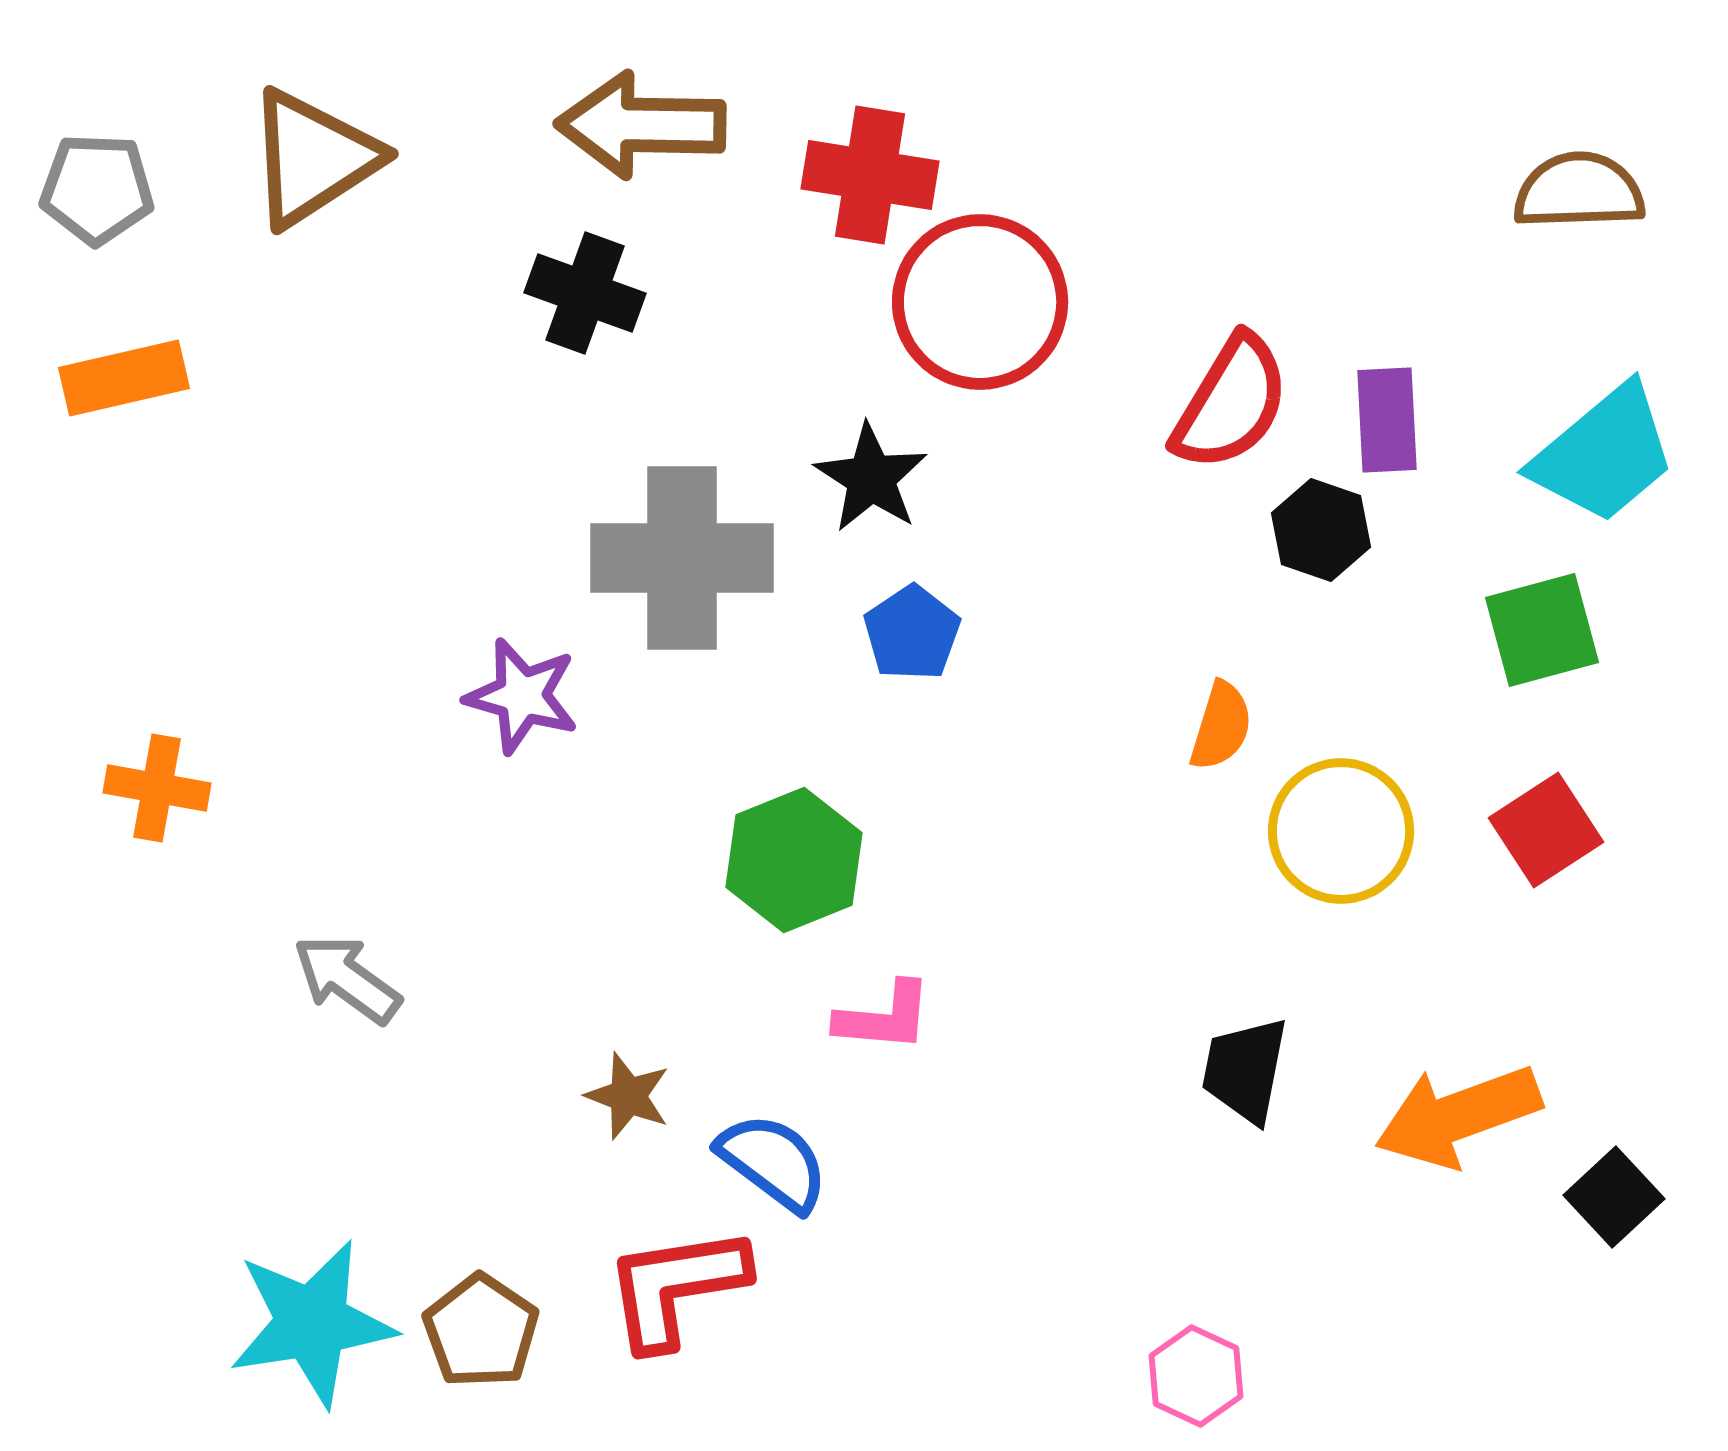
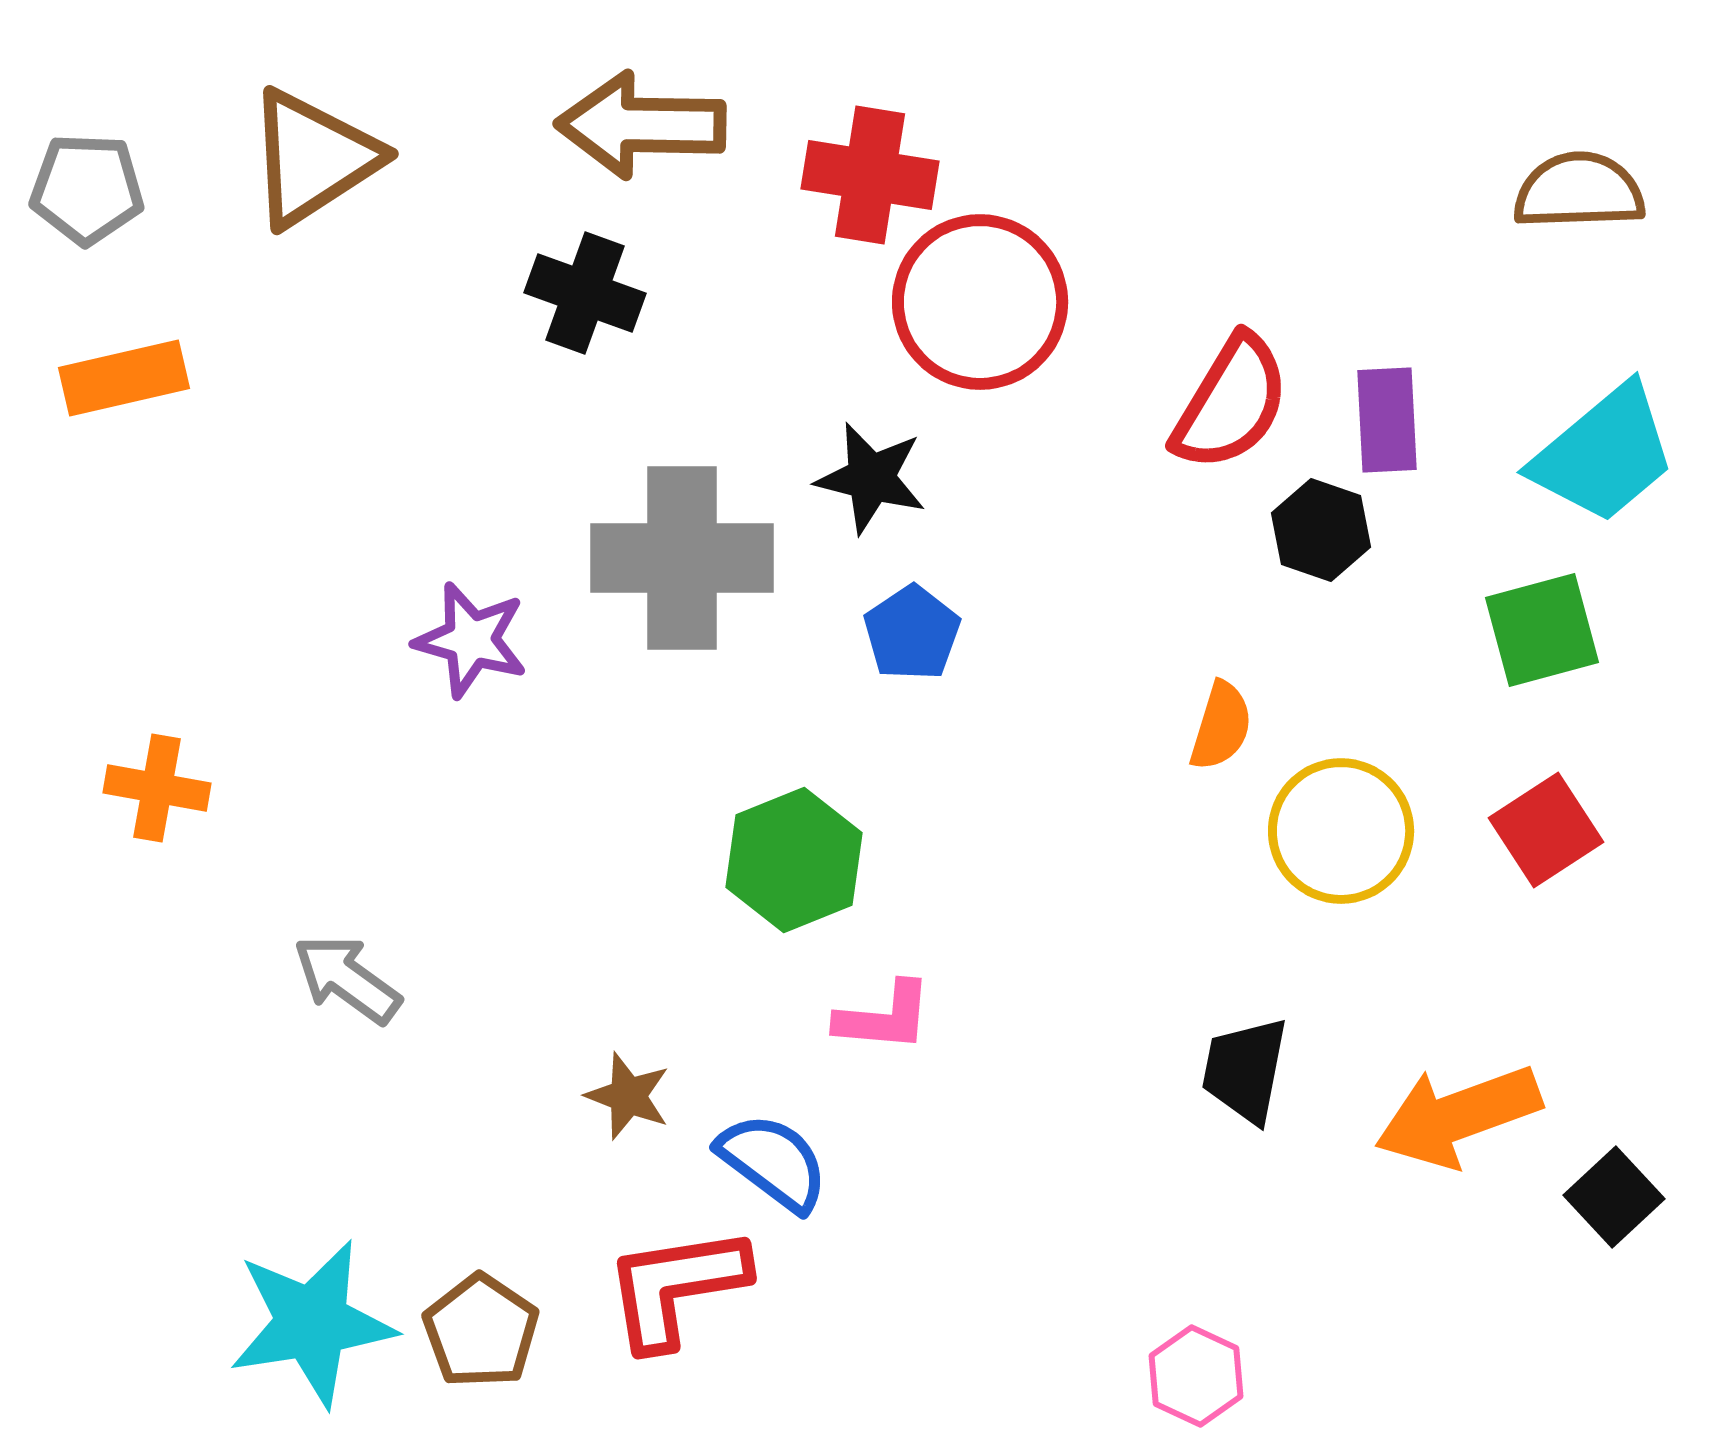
gray pentagon: moved 10 px left
black star: rotated 19 degrees counterclockwise
purple star: moved 51 px left, 56 px up
